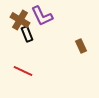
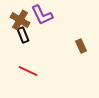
purple L-shape: moved 1 px up
black rectangle: moved 4 px left, 1 px down
red line: moved 5 px right
